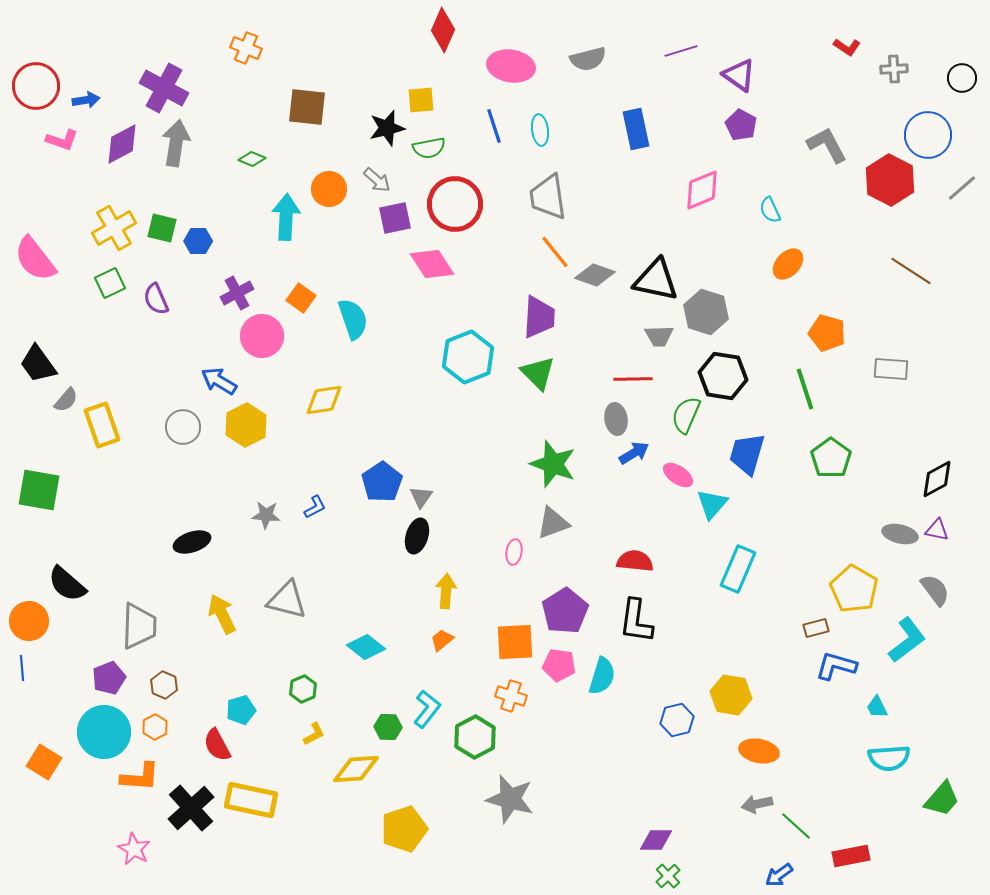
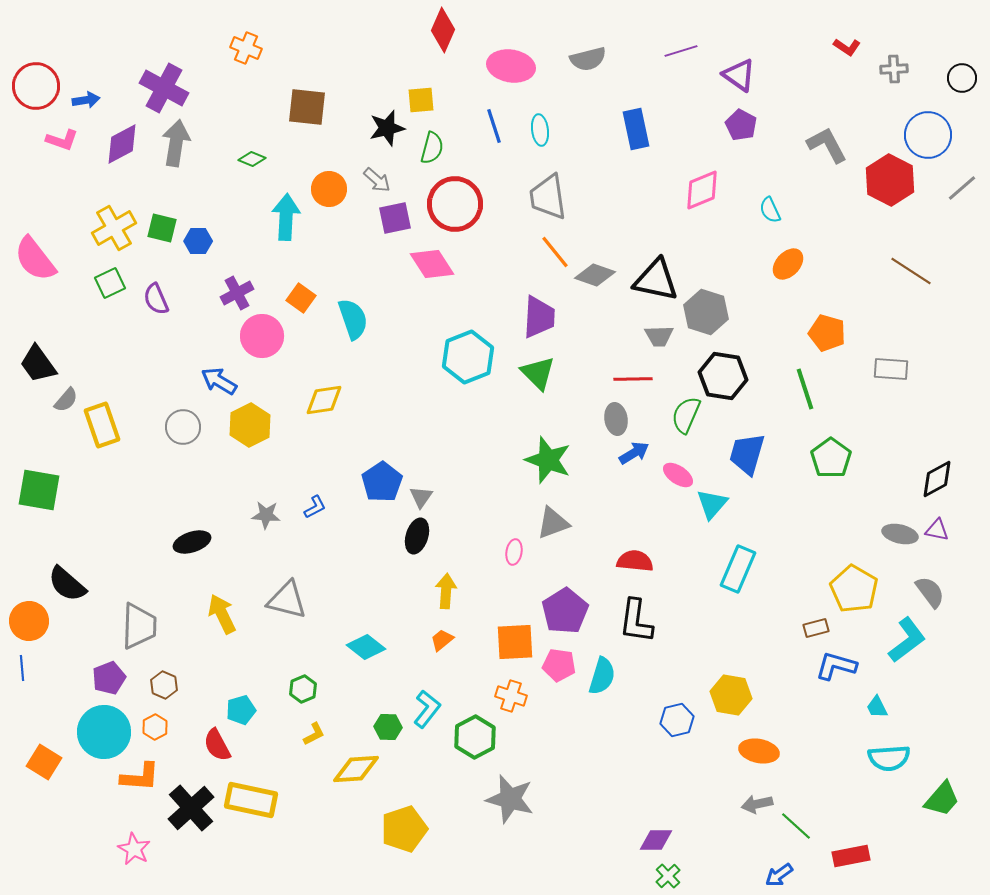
green semicircle at (429, 148): moved 3 px right; rotated 64 degrees counterclockwise
yellow hexagon at (246, 425): moved 4 px right
green star at (553, 464): moved 5 px left, 4 px up
gray semicircle at (935, 590): moved 5 px left, 2 px down
